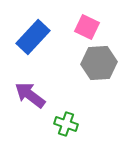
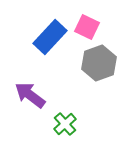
blue rectangle: moved 17 px right
gray hexagon: rotated 16 degrees counterclockwise
green cross: moved 1 px left; rotated 30 degrees clockwise
